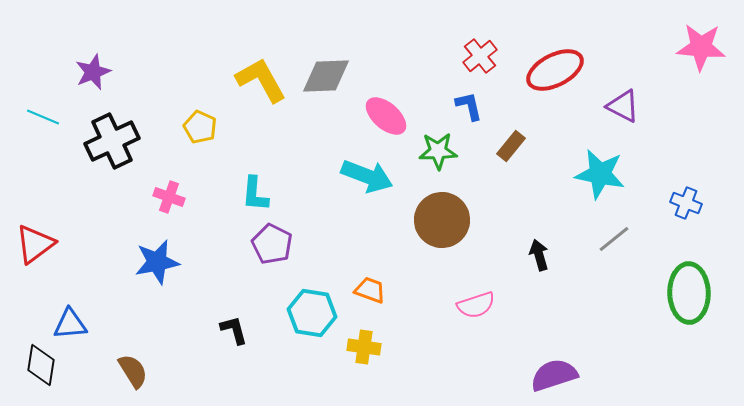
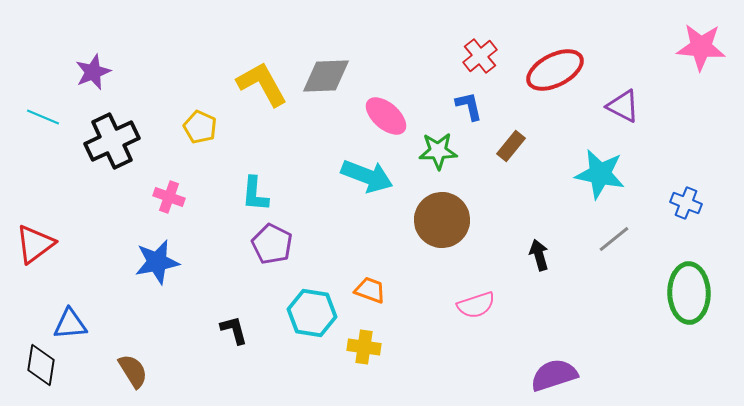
yellow L-shape: moved 1 px right, 4 px down
